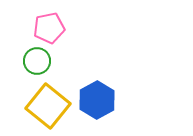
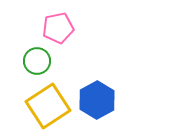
pink pentagon: moved 9 px right
yellow square: rotated 18 degrees clockwise
